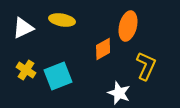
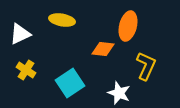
white triangle: moved 3 px left, 6 px down
orange diamond: rotated 35 degrees clockwise
cyan square: moved 12 px right, 7 px down; rotated 12 degrees counterclockwise
